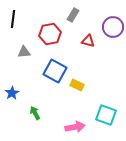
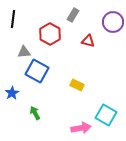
purple circle: moved 5 px up
red hexagon: rotated 20 degrees counterclockwise
blue square: moved 18 px left
cyan square: rotated 10 degrees clockwise
pink arrow: moved 6 px right, 1 px down
